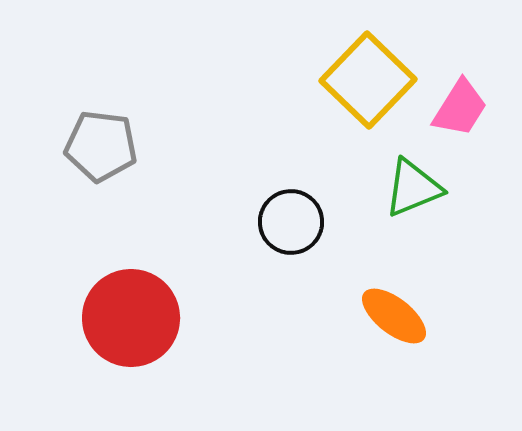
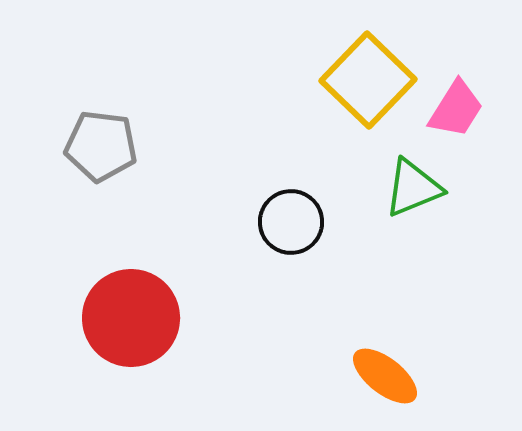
pink trapezoid: moved 4 px left, 1 px down
orange ellipse: moved 9 px left, 60 px down
